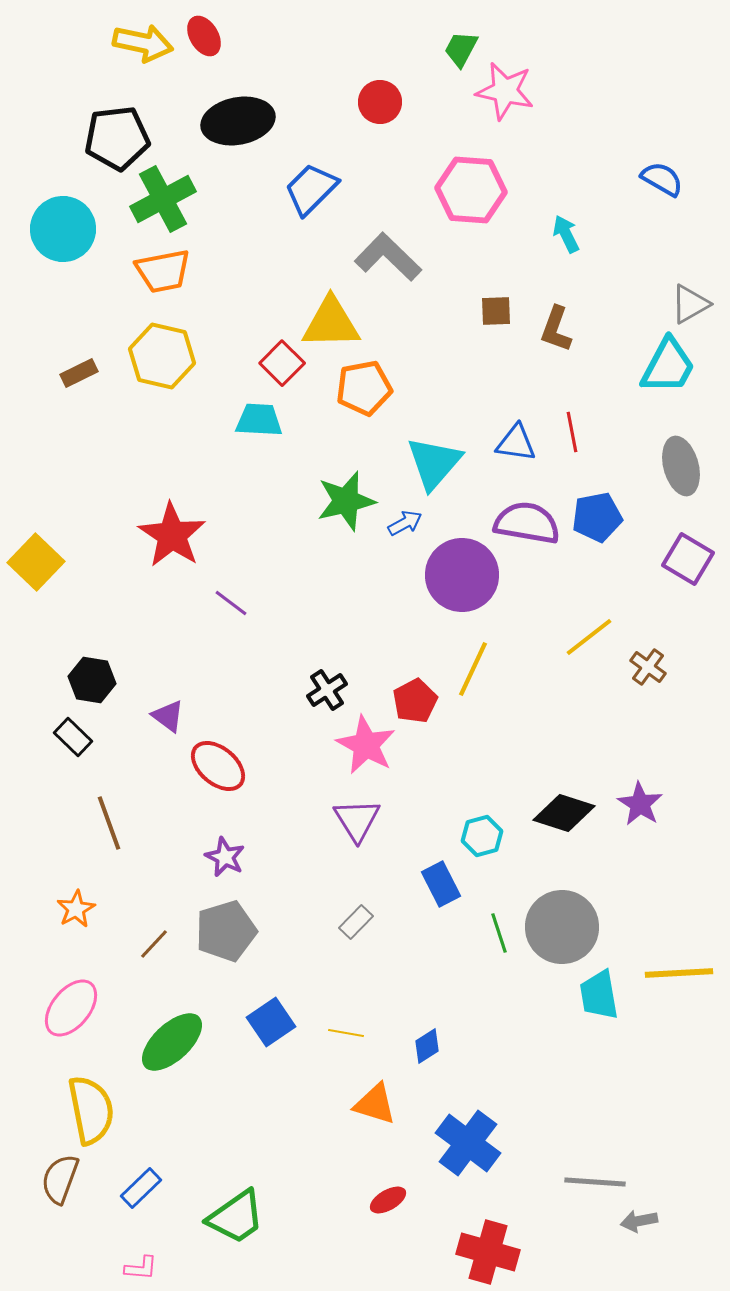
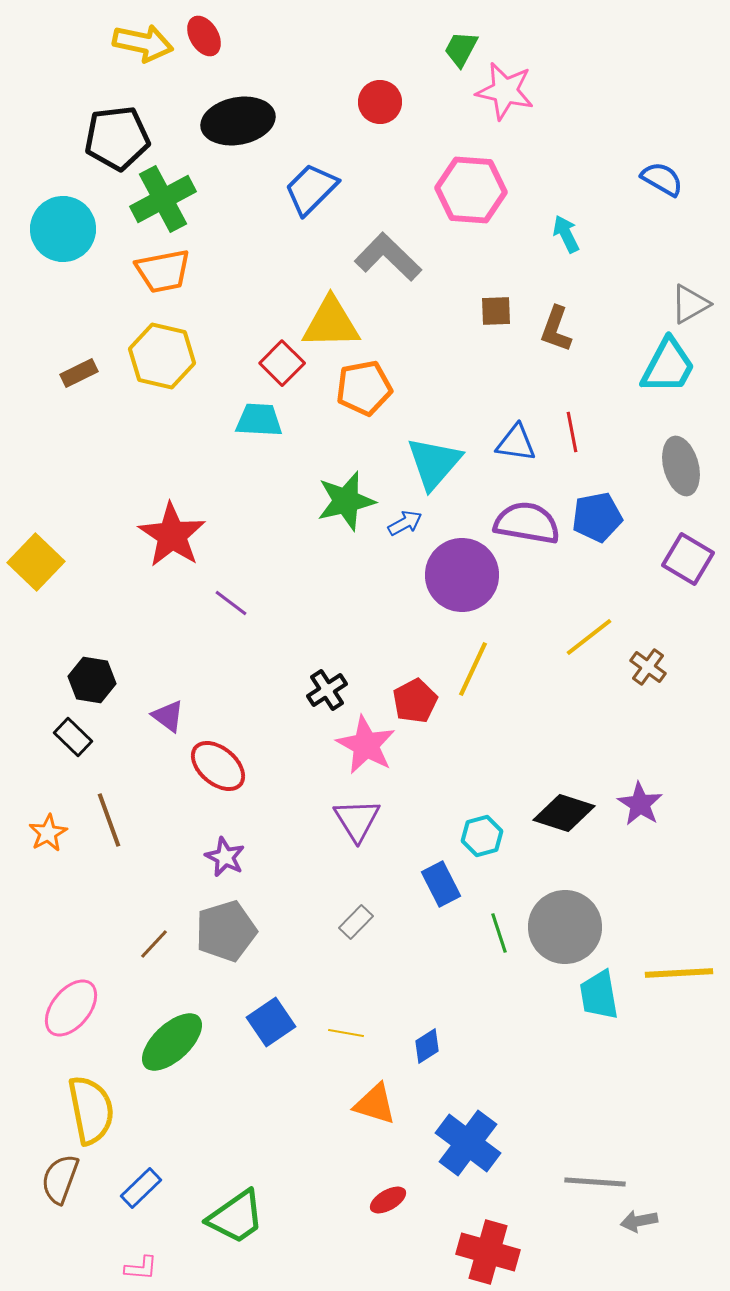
brown line at (109, 823): moved 3 px up
orange star at (76, 909): moved 28 px left, 76 px up
gray circle at (562, 927): moved 3 px right
